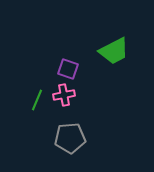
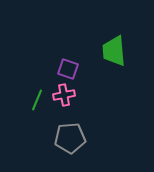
green trapezoid: rotated 112 degrees clockwise
